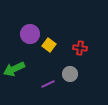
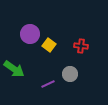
red cross: moved 1 px right, 2 px up
green arrow: rotated 120 degrees counterclockwise
